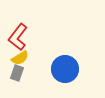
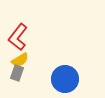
yellow semicircle: moved 2 px down
blue circle: moved 10 px down
